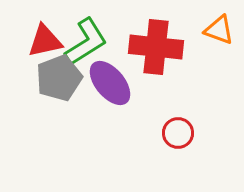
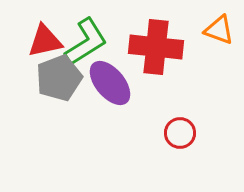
red circle: moved 2 px right
